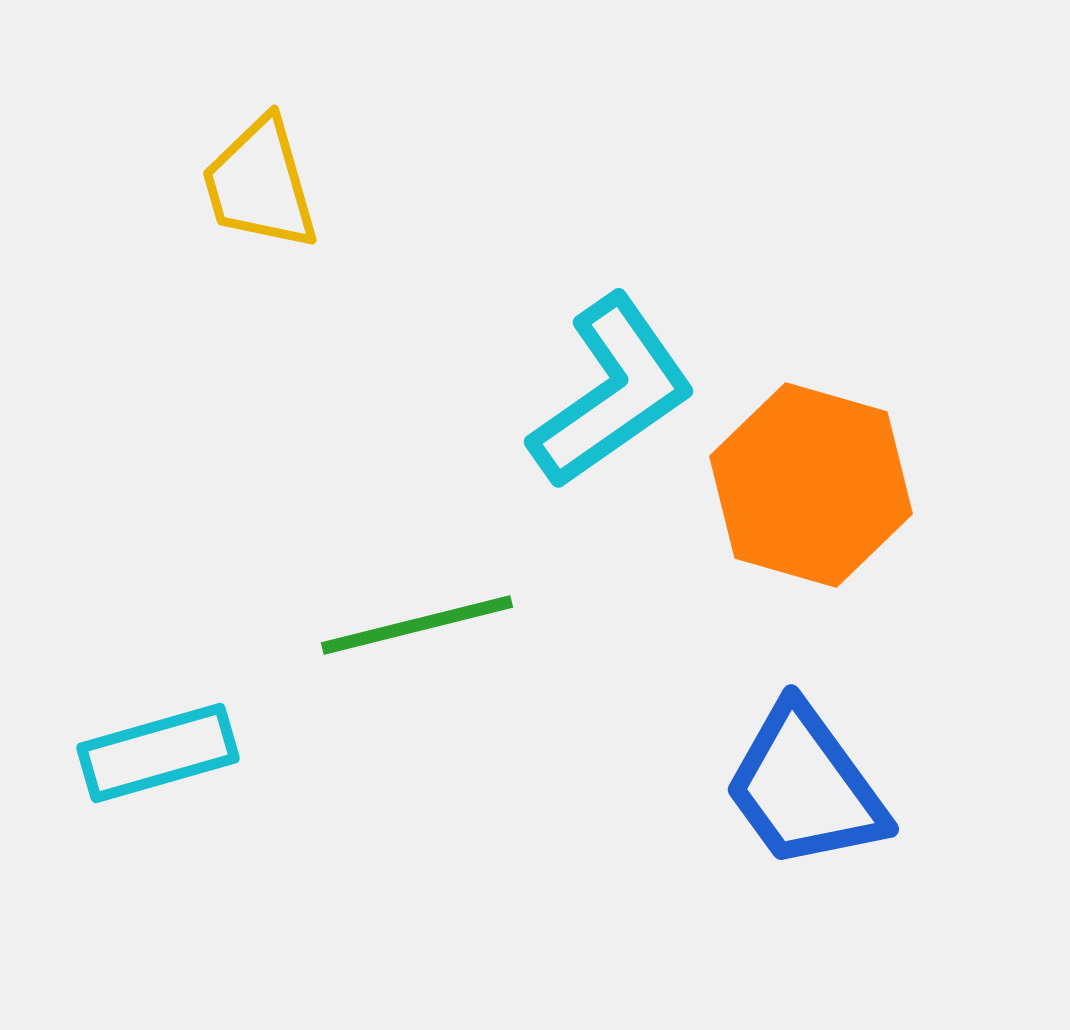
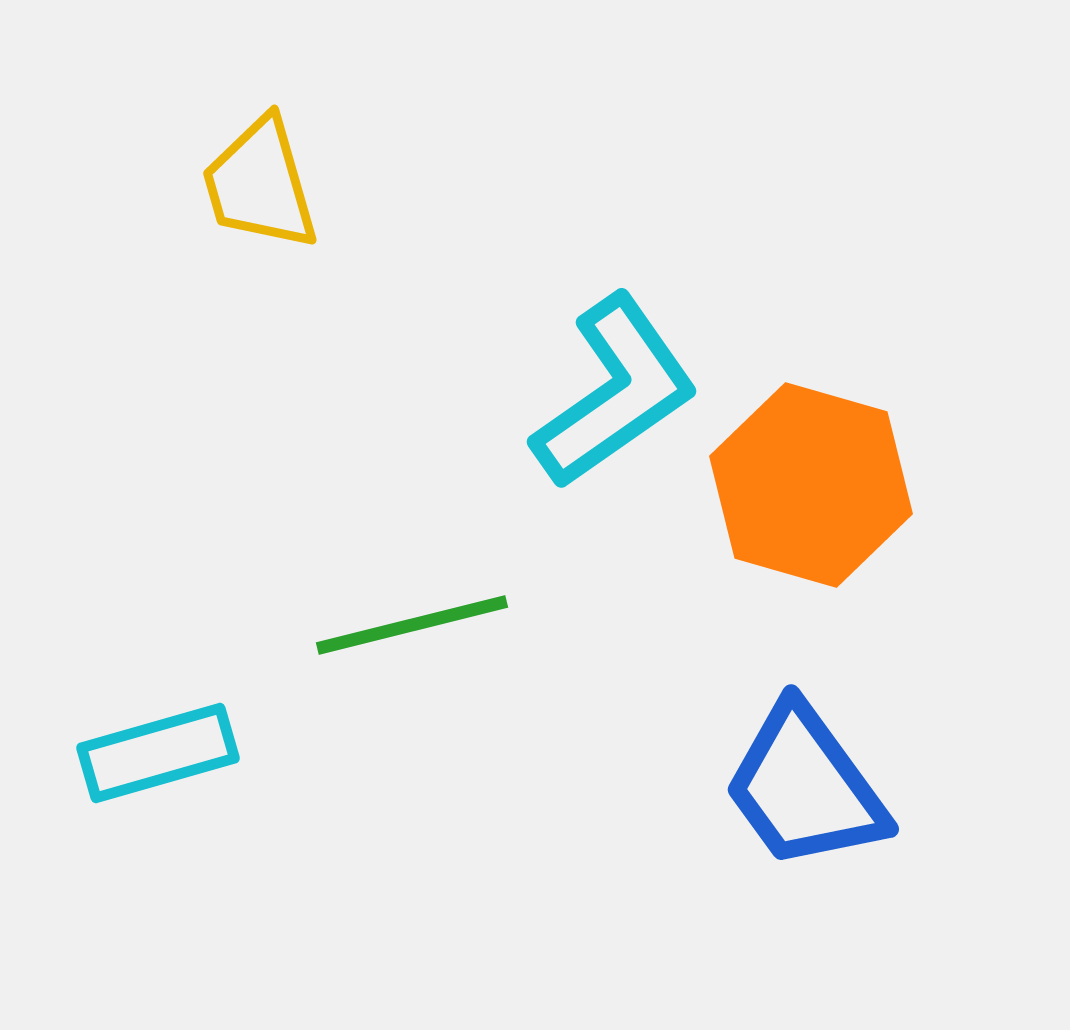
cyan L-shape: moved 3 px right
green line: moved 5 px left
